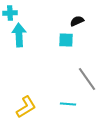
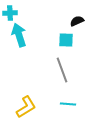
cyan arrow: rotated 15 degrees counterclockwise
gray line: moved 25 px left, 9 px up; rotated 15 degrees clockwise
